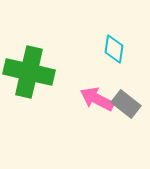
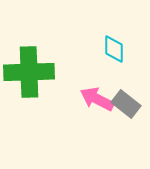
cyan diamond: rotated 8 degrees counterclockwise
green cross: rotated 15 degrees counterclockwise
